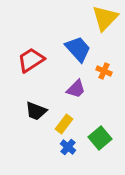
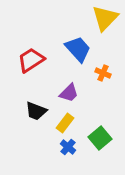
orange cross: moved 1 px left, 2 px down
purple trapezoid: moved 7 px left, 4 px down
yellow rectangle: moved 1 px right, 1 px up
